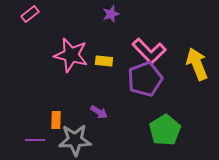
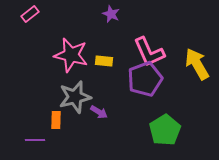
purple star: rotated 30 degrees counterclockwise
pink L-shape: moved 1 px down; rotated 20 degrees clockwise
yellow arrow: rotated 8 degrees counterclockwise
gray star: moved 43 px up; rotated 12 degrees counterclockwise
